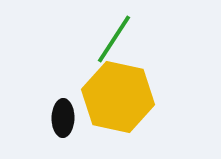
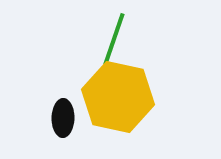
green line: rotated 14 degrees counterclockwise
